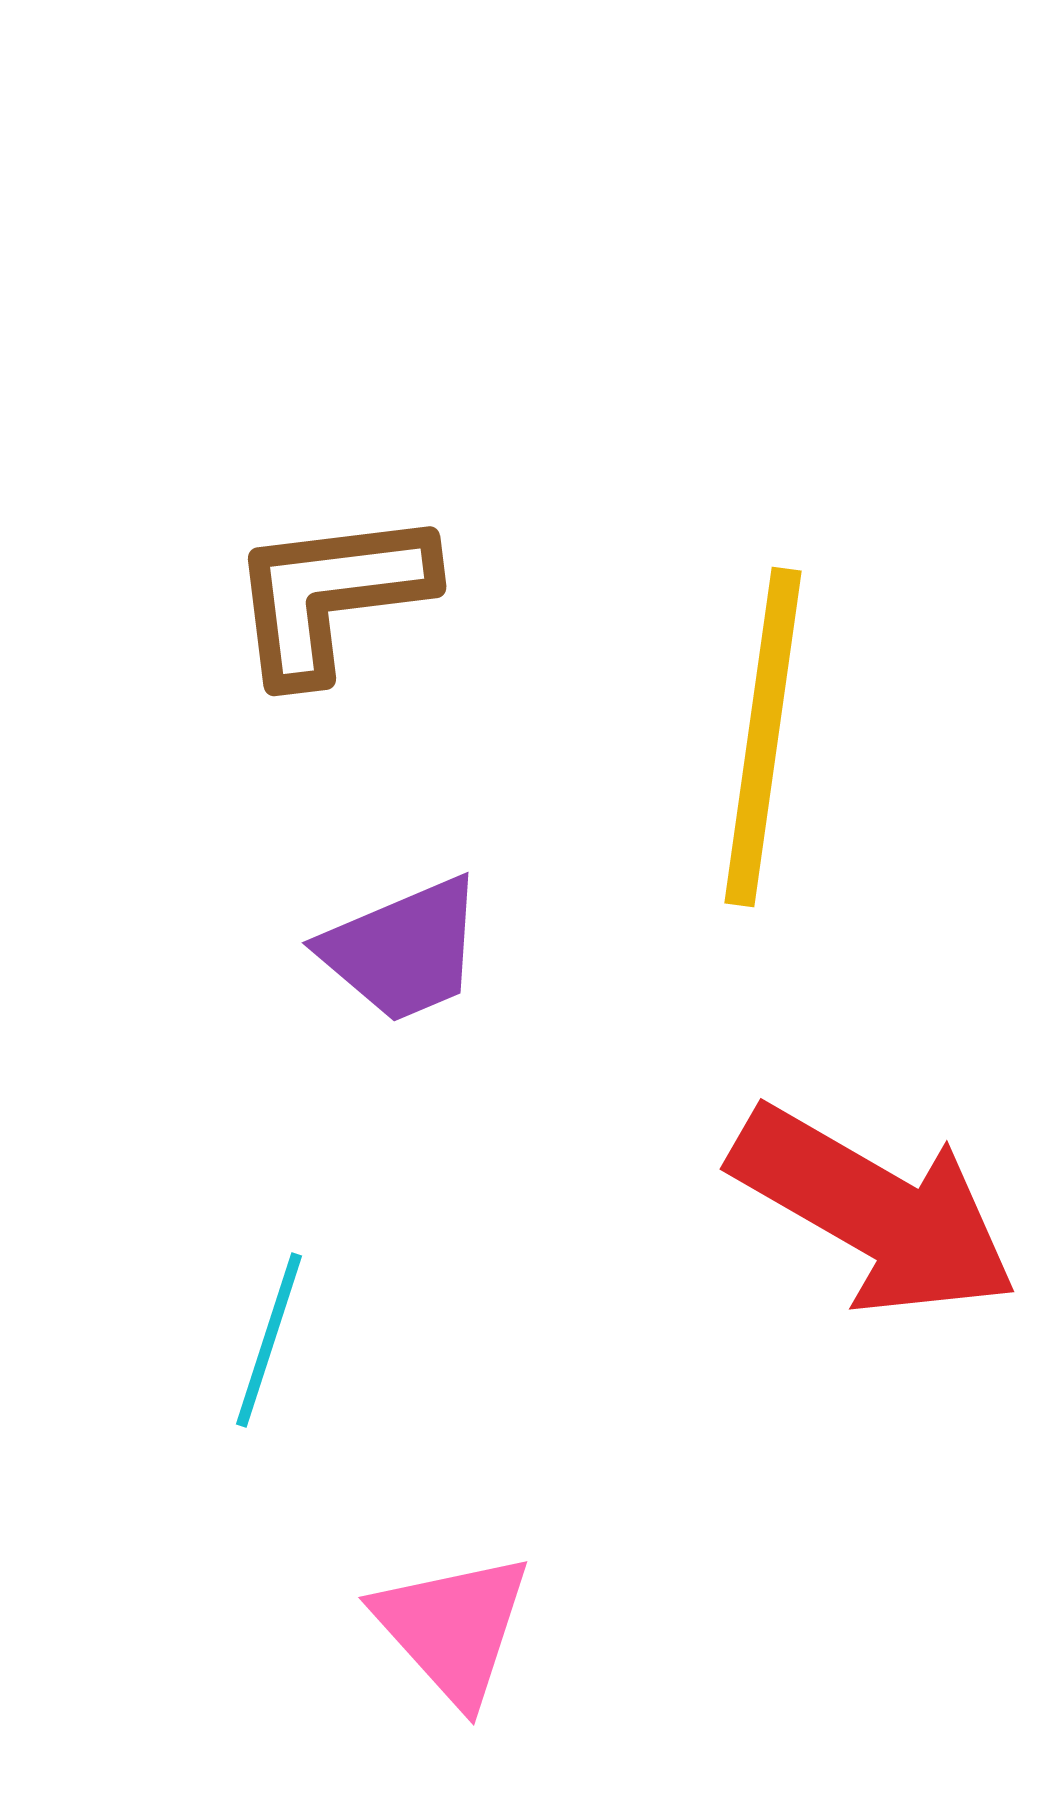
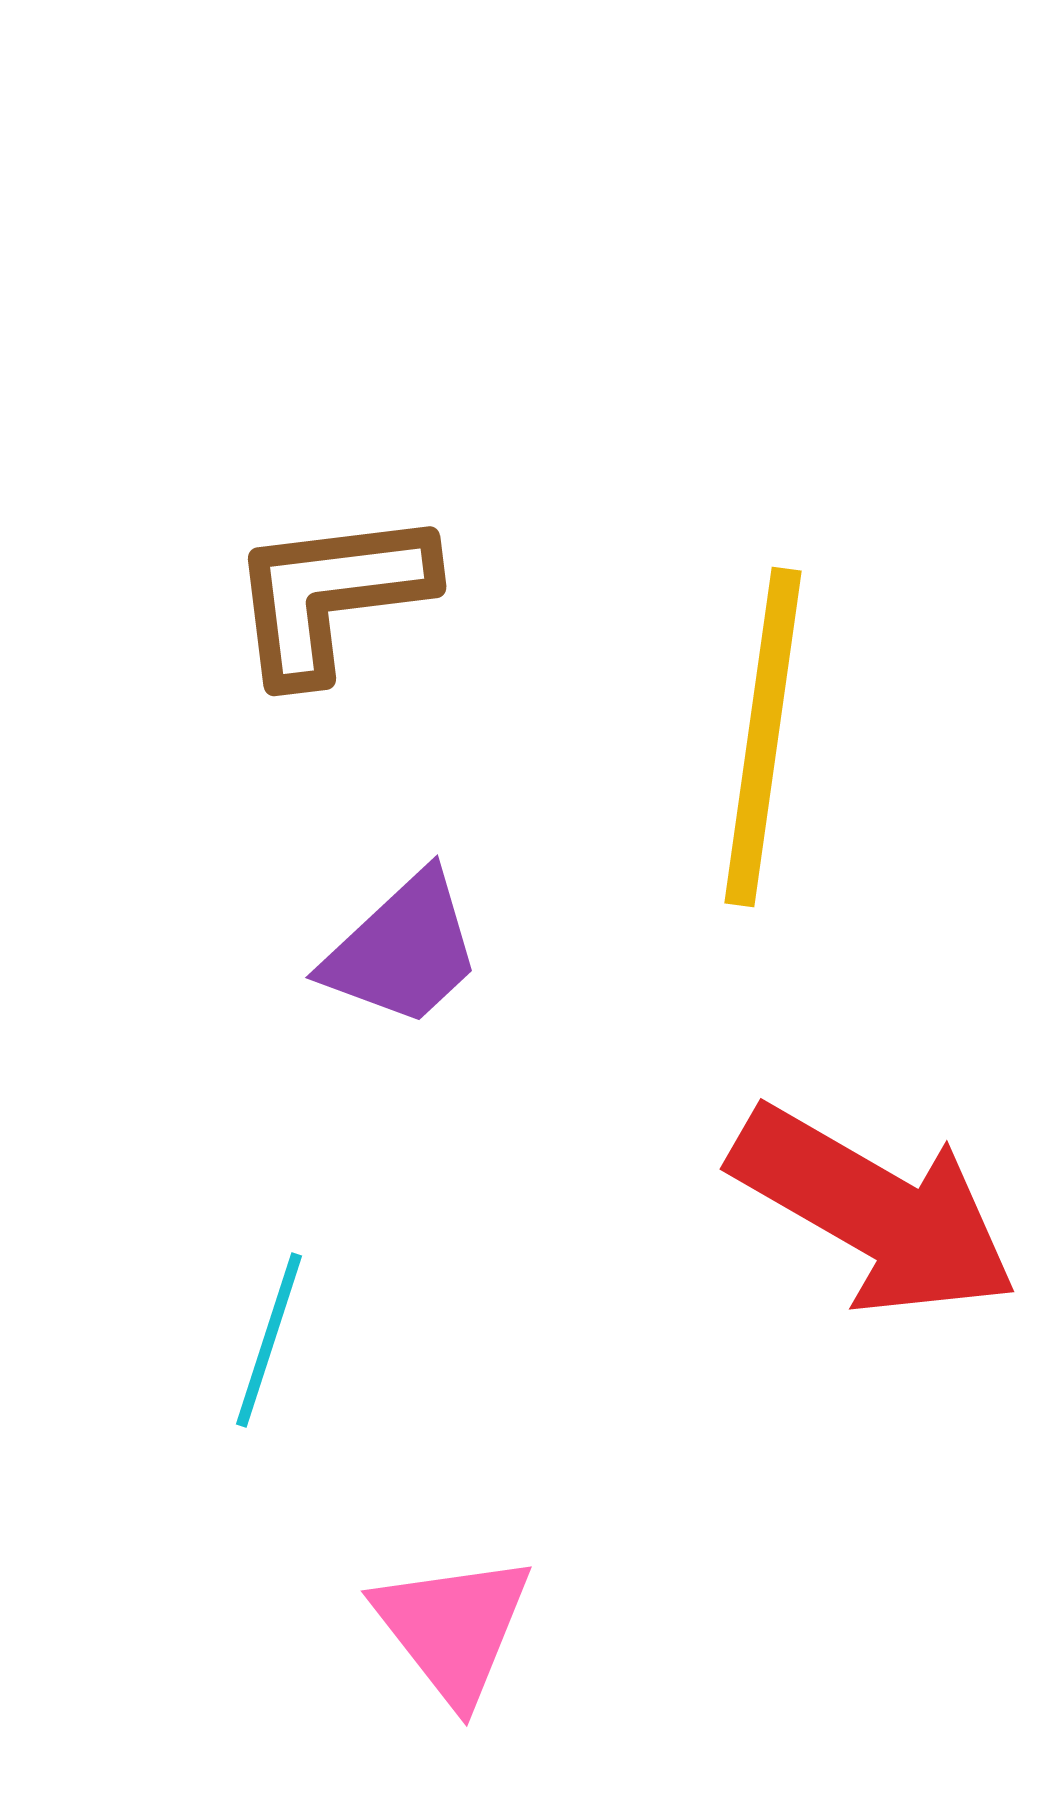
purple trapezoid: rotated 20 degrees counterclockwise
pink triangle: rotated 4 degrees clockwise
